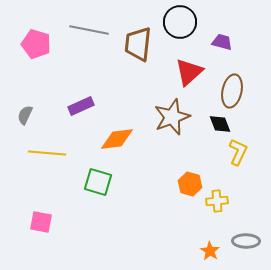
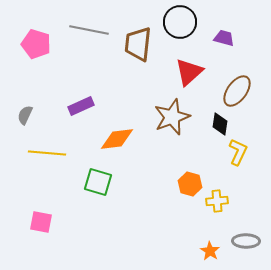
purple trapezoid: moved 2 px right, 4 px up
brown ellipse: moved 5 px right; rotated 24 degrees clockwise
black diamond: rotated 30 degrees clockwise
